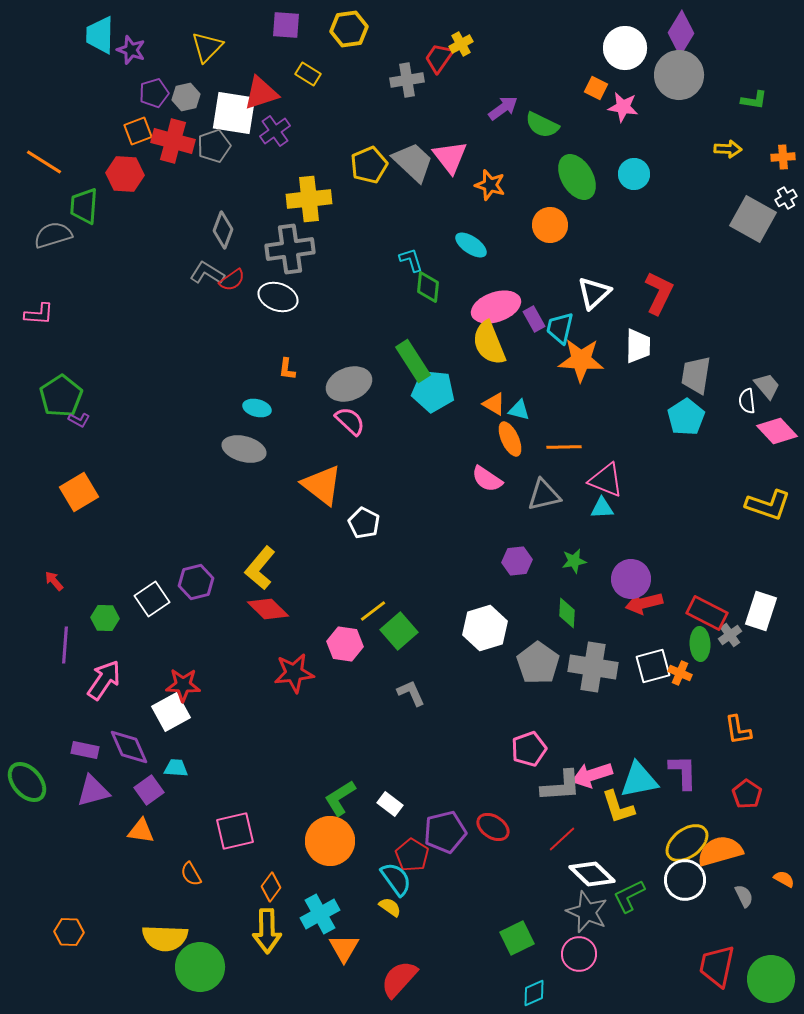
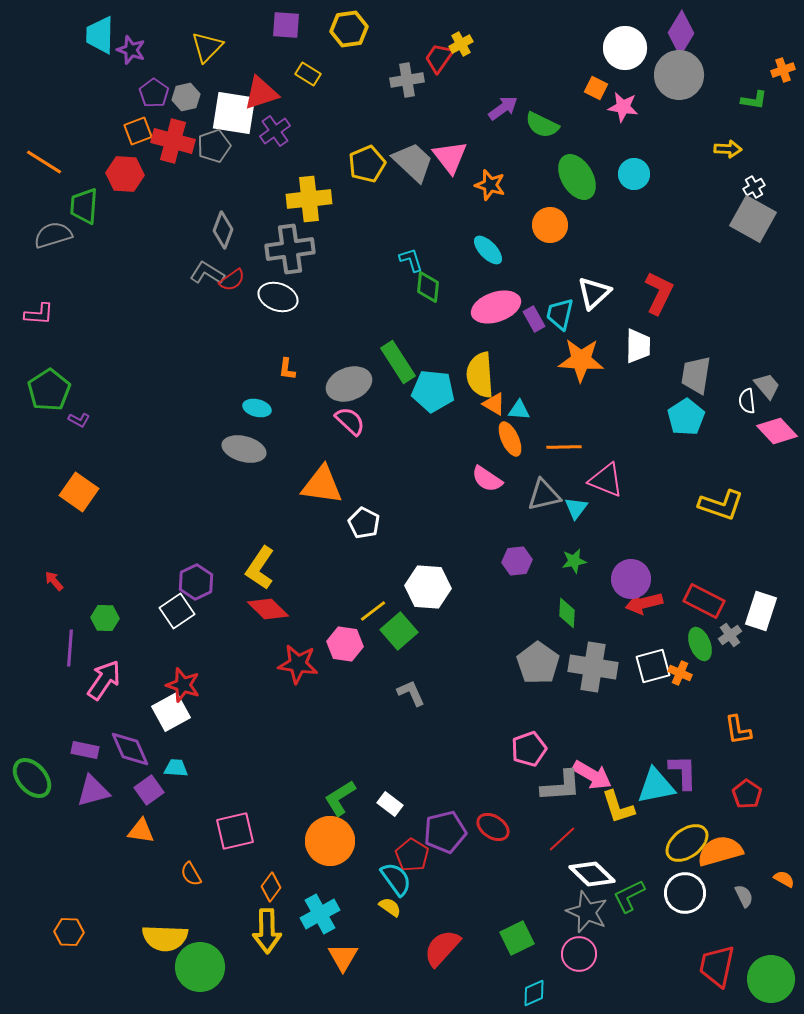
purple pentagon at (154, 93): rotated 20 degrees counterclockwise
orange cross at (783, 157): moved 87 px up; rotated 15 degrees counterclockwise
yellow pentagon at (369, 165): moved 2 px left, 1 px up
white cross at (786, 198): moved 32 px left, 11 px up
cyan ellipse at (471, 245): moved 17 px right, 5 px down; rotated 12 degrees clockwise
cyan trapezoid at (560, 328): moved 14 px up
yellow semicircle at (489, 343): moved 9 px left, 32 px down; rotated 18 degrees clockwise
green rectangle at (413, 361): moved 15 px left, 1 px down
green pentagon at (61, 396): moved 12 px left, 6 px up
cyan triangle at (519, 410): rotated 10 degrees counterclockwise
orange triangle at (322, 485): rotated 30 degrees counterclockwise
orange square at (79, 492): rotated 24 degrees counterclockwise
yellow L-shape at (768, 505): moved 47 px left
cyan triangle at (602, 508): moved 26 px left; rotated 50 degrees counterclockwise
yellow L-shape at (260, 568): rotated 6 degrees counterclockwise
purple hexagon at (196, 582): rotated 12 degrees counterclockwise
white square at (152, 599): moved 25 px right, 12 px down
red rectangle at (707, 613): moved 3 px left, 12 px up
white hexagon at (485, 628): moved 57 px left, 41 px up; rotated 21 degrees clockwise
green ellipse at (700, 644): rotated 20 degrees counterclockwise
purple line at (65, 645): moved 5 px right, 3 px down
red star at (294, 673): moved 4 px right, 9 px up; rotated 15 degrees clockwise
red star at (183, 685): rotated 16 degrees clockwise
purple diamond at (129, 747): moved 1 px right, 2 px down
pink arrow at (592, 775): rotated 132 degrees counterclockwise
cyan triangle at (639, 780): moved 17 px right, 6 px down
green ellipse at (27, 782): moved 5 px right, 4 px up
white circle at (685, 880): moved 13 px down
orange triangle at (344, 948): moved 1 px left, 9 px down
red semicircle at (399, 979): moved 43 px right, 31 px up
